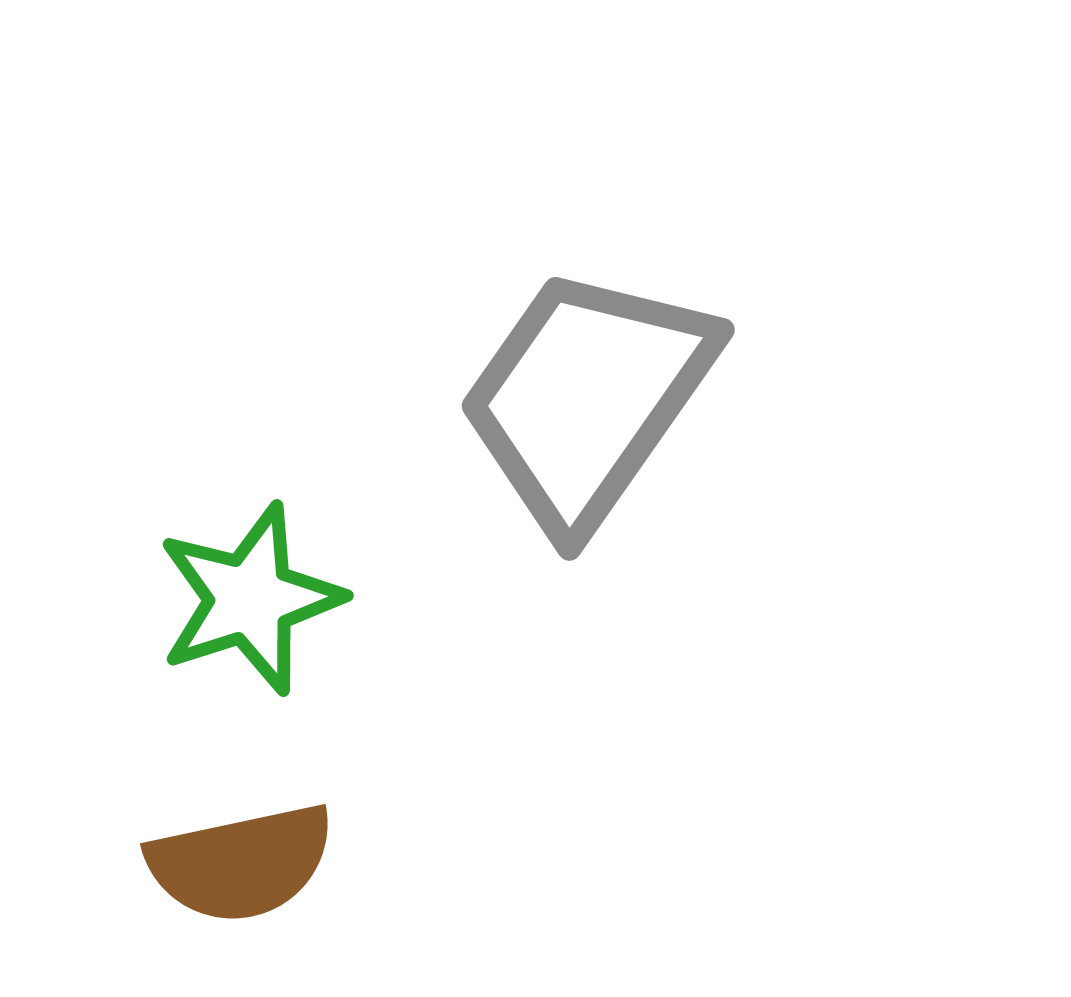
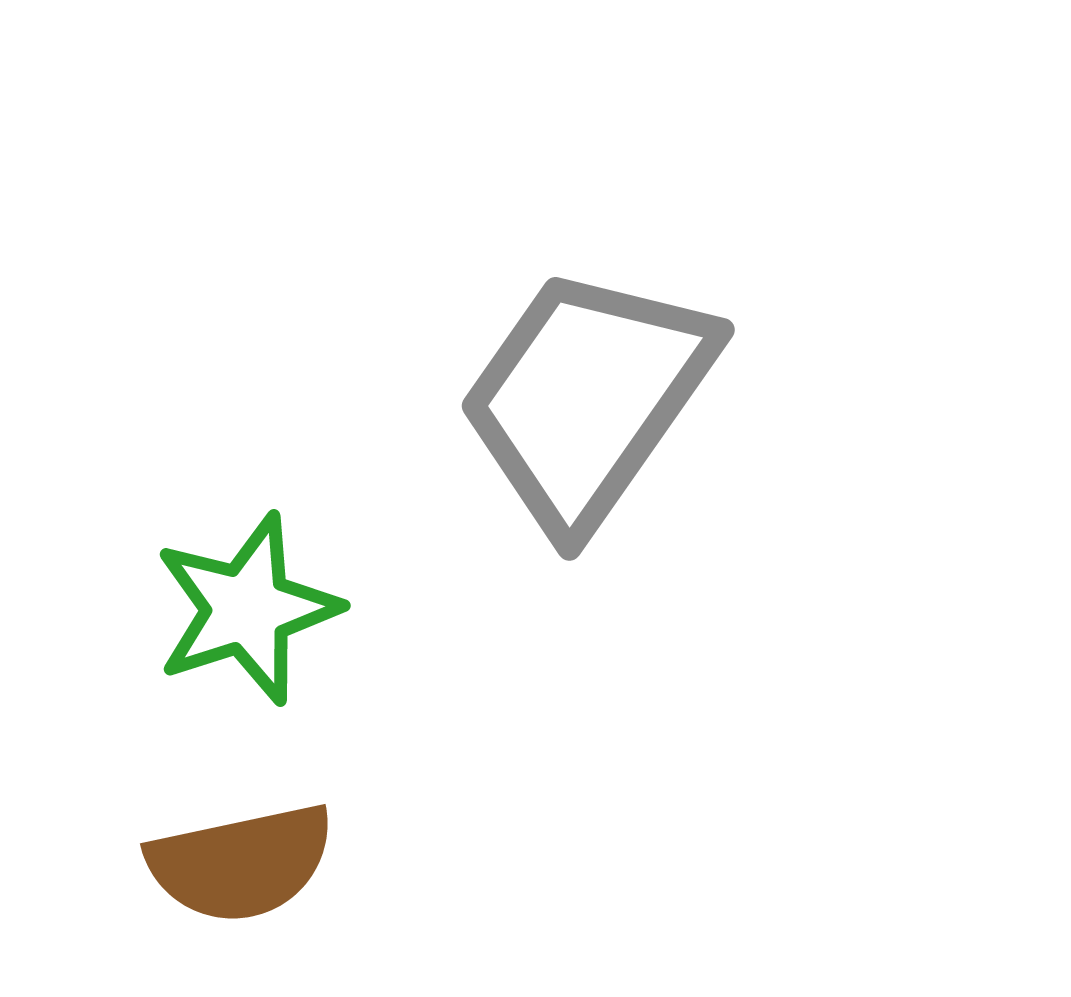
green star: moved 3 px left, 10 px down
